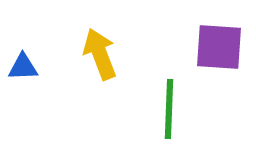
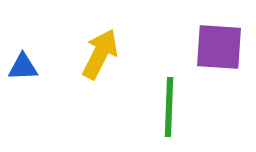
yellow arrow: rotated 48 degrees clockwise
green line: moved 2 px up
